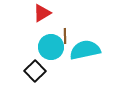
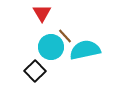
red triangle: rotated 30 degrees counterclockwise
brown line: rotated 42 degrees counterclockwise
